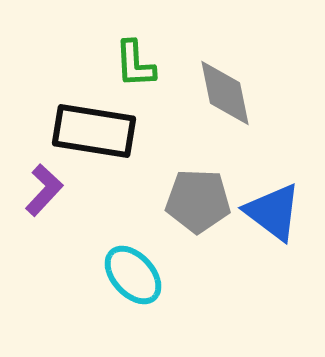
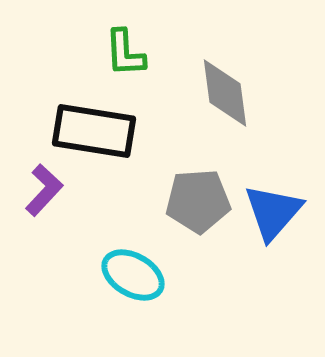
green L-shape: moved 10 px left, 11 px up
gray diamond: rotated 4 degrees clockwise
gray pentagon: rotated 6 degrees counterclockwise
blue triangle: rotated 34 degrees clockwise
cyan ellipse: rotated 18 degrees counterclockwise
